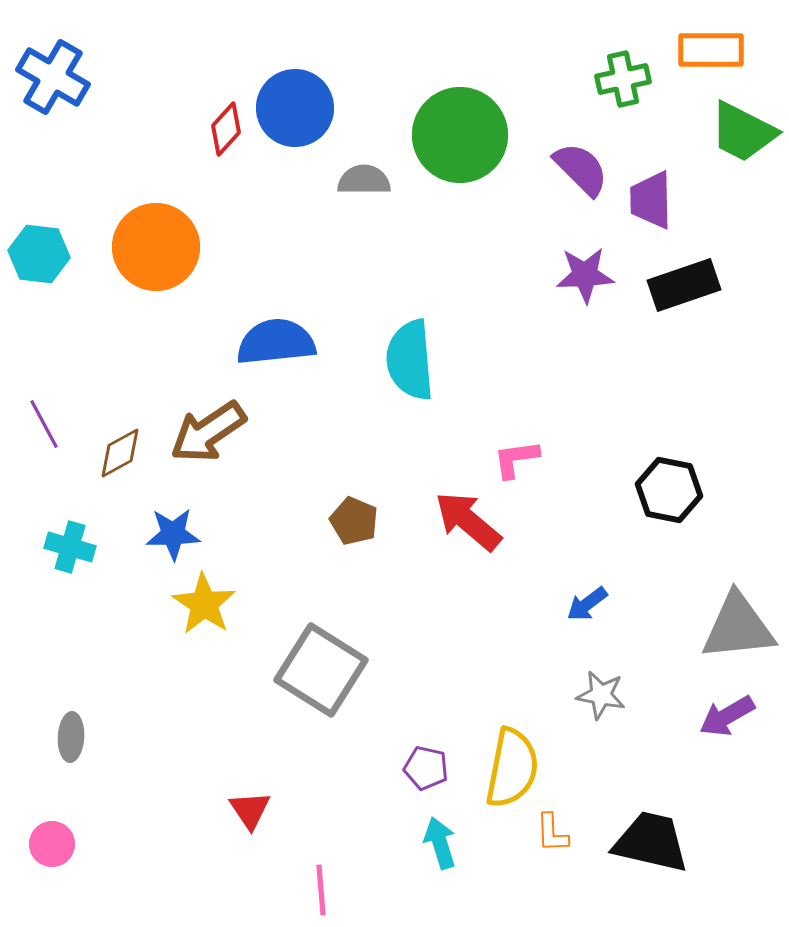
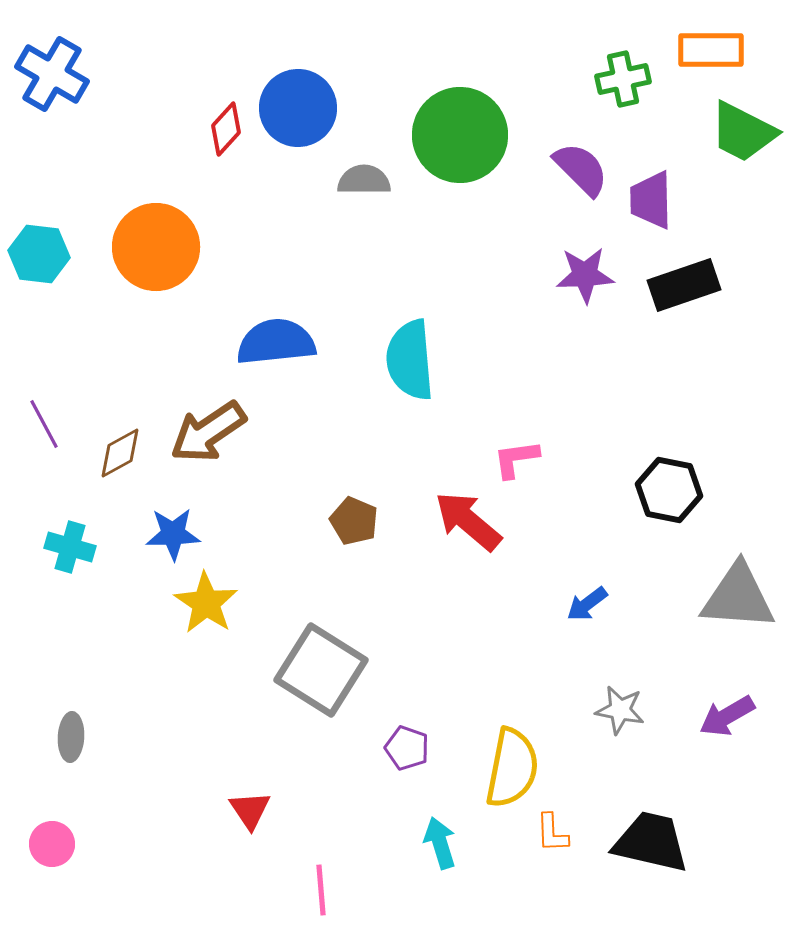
blue cross: moved 1 px left, 3 px up
blue circle: moved 3 px right
yellow star: moved 2 px right, 1 px up
gray triangle: moved 30 px up; rotated 10 degrees clockwise
gray star: moved 19 px right, 15 px down
purple pentagon: moved 19 px left, 20 px up; rotated 6 degrees clockwise
